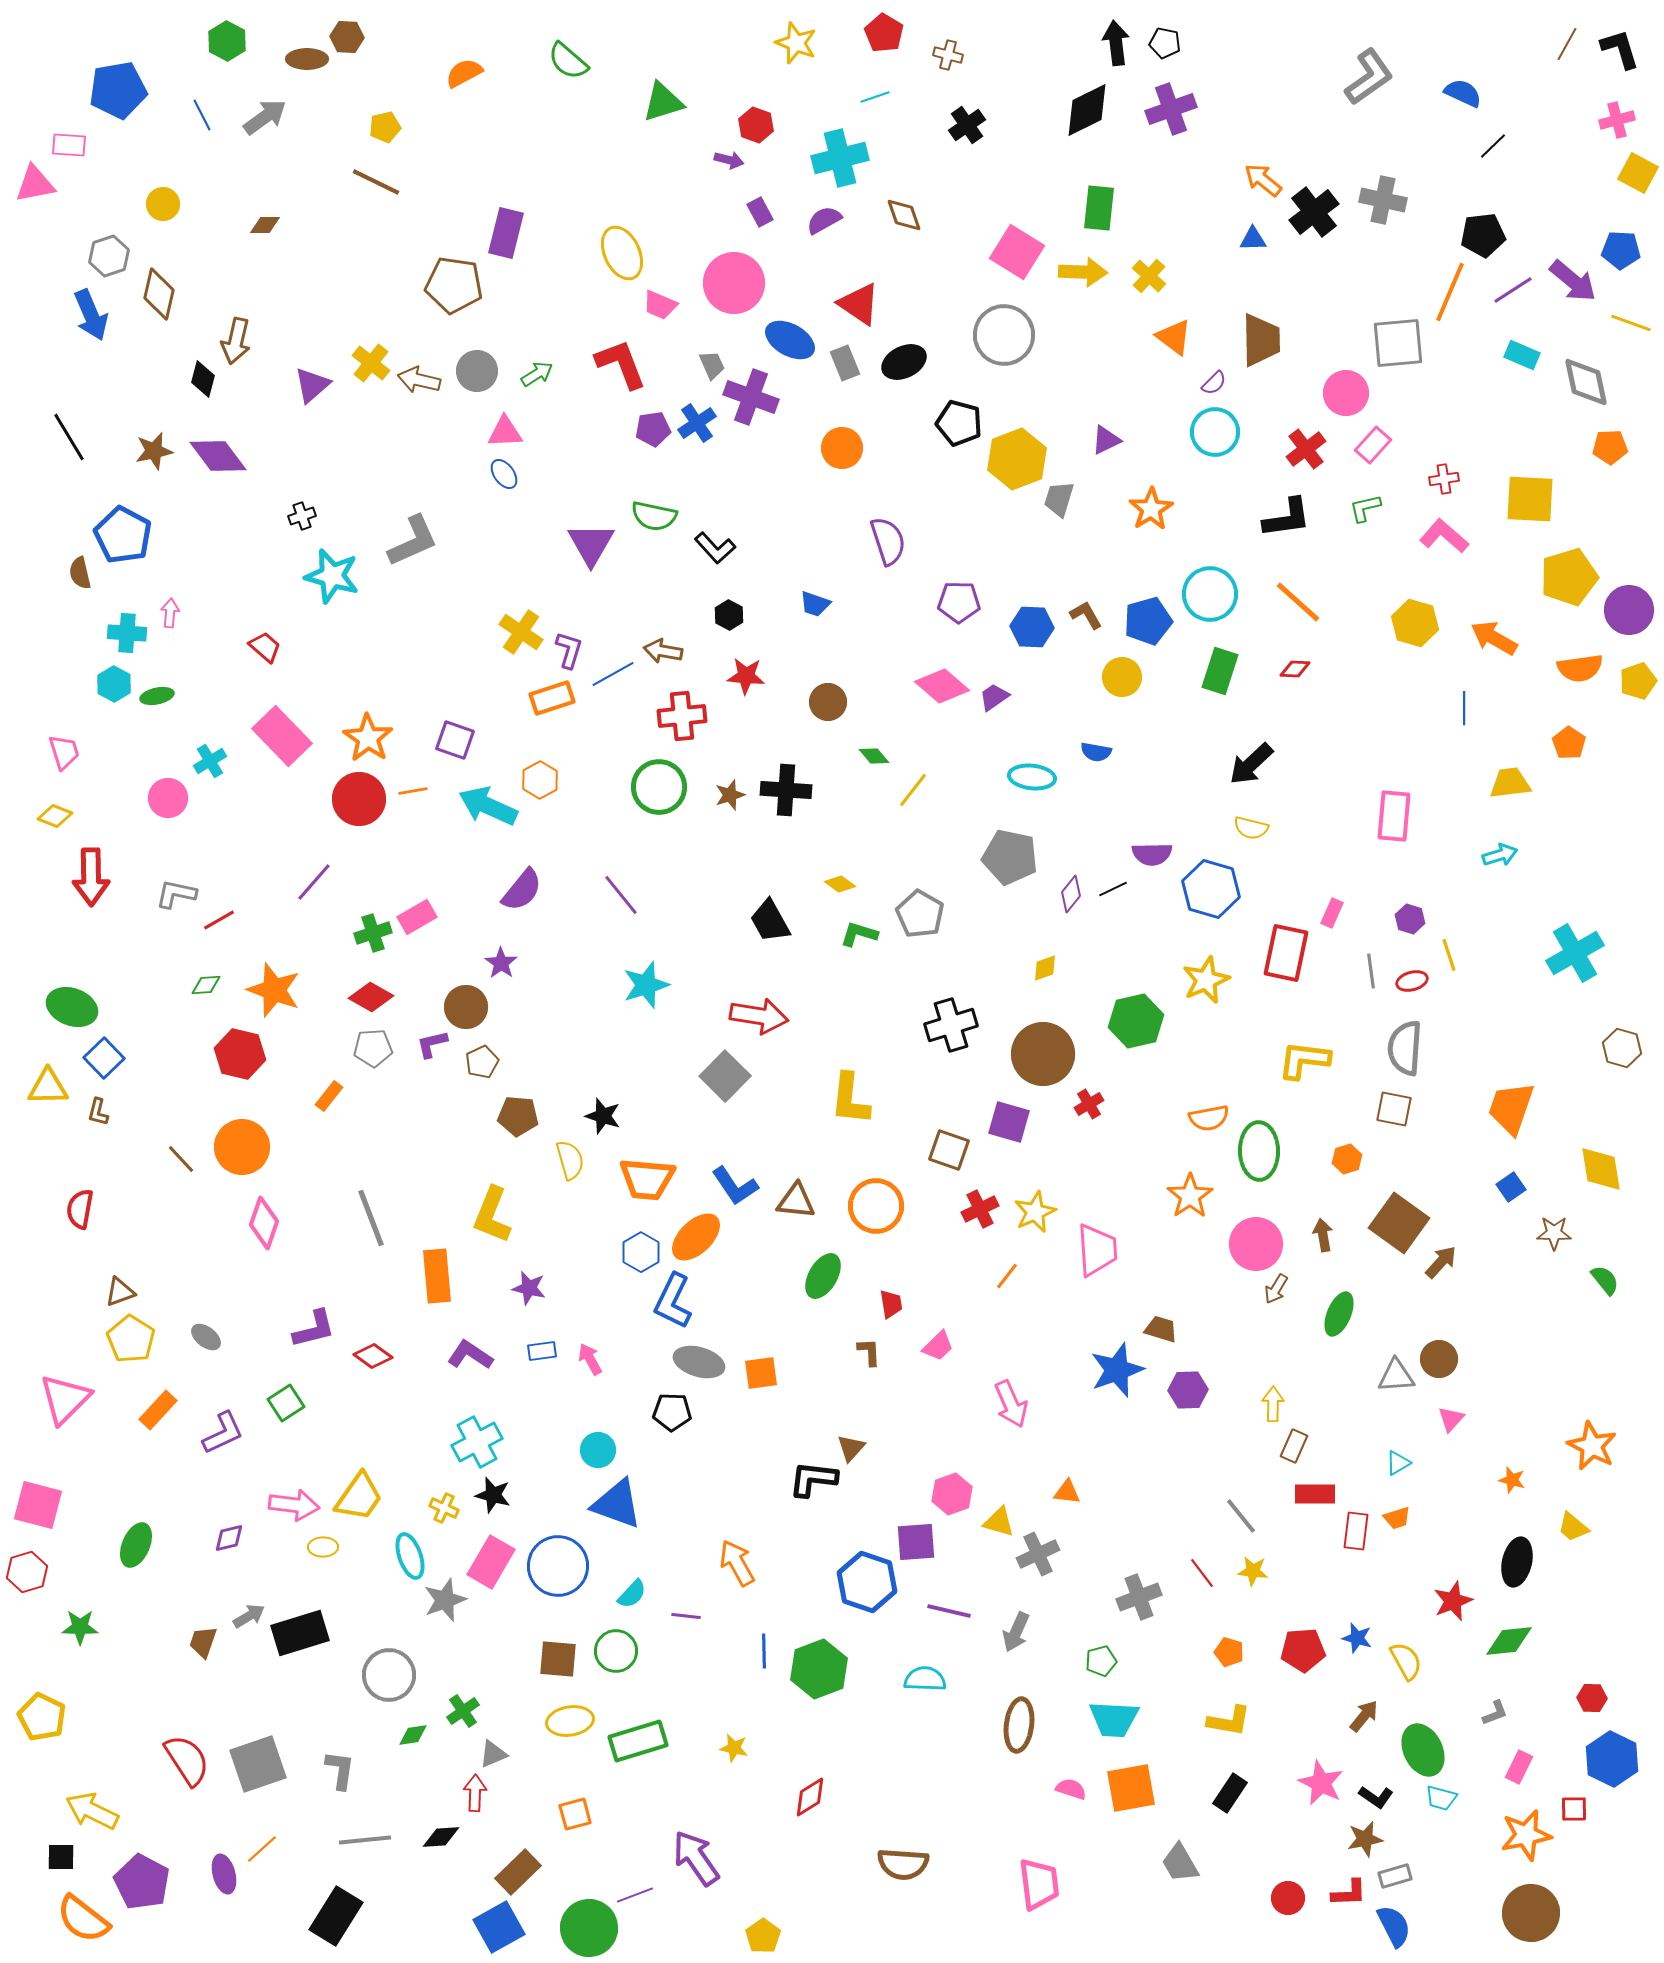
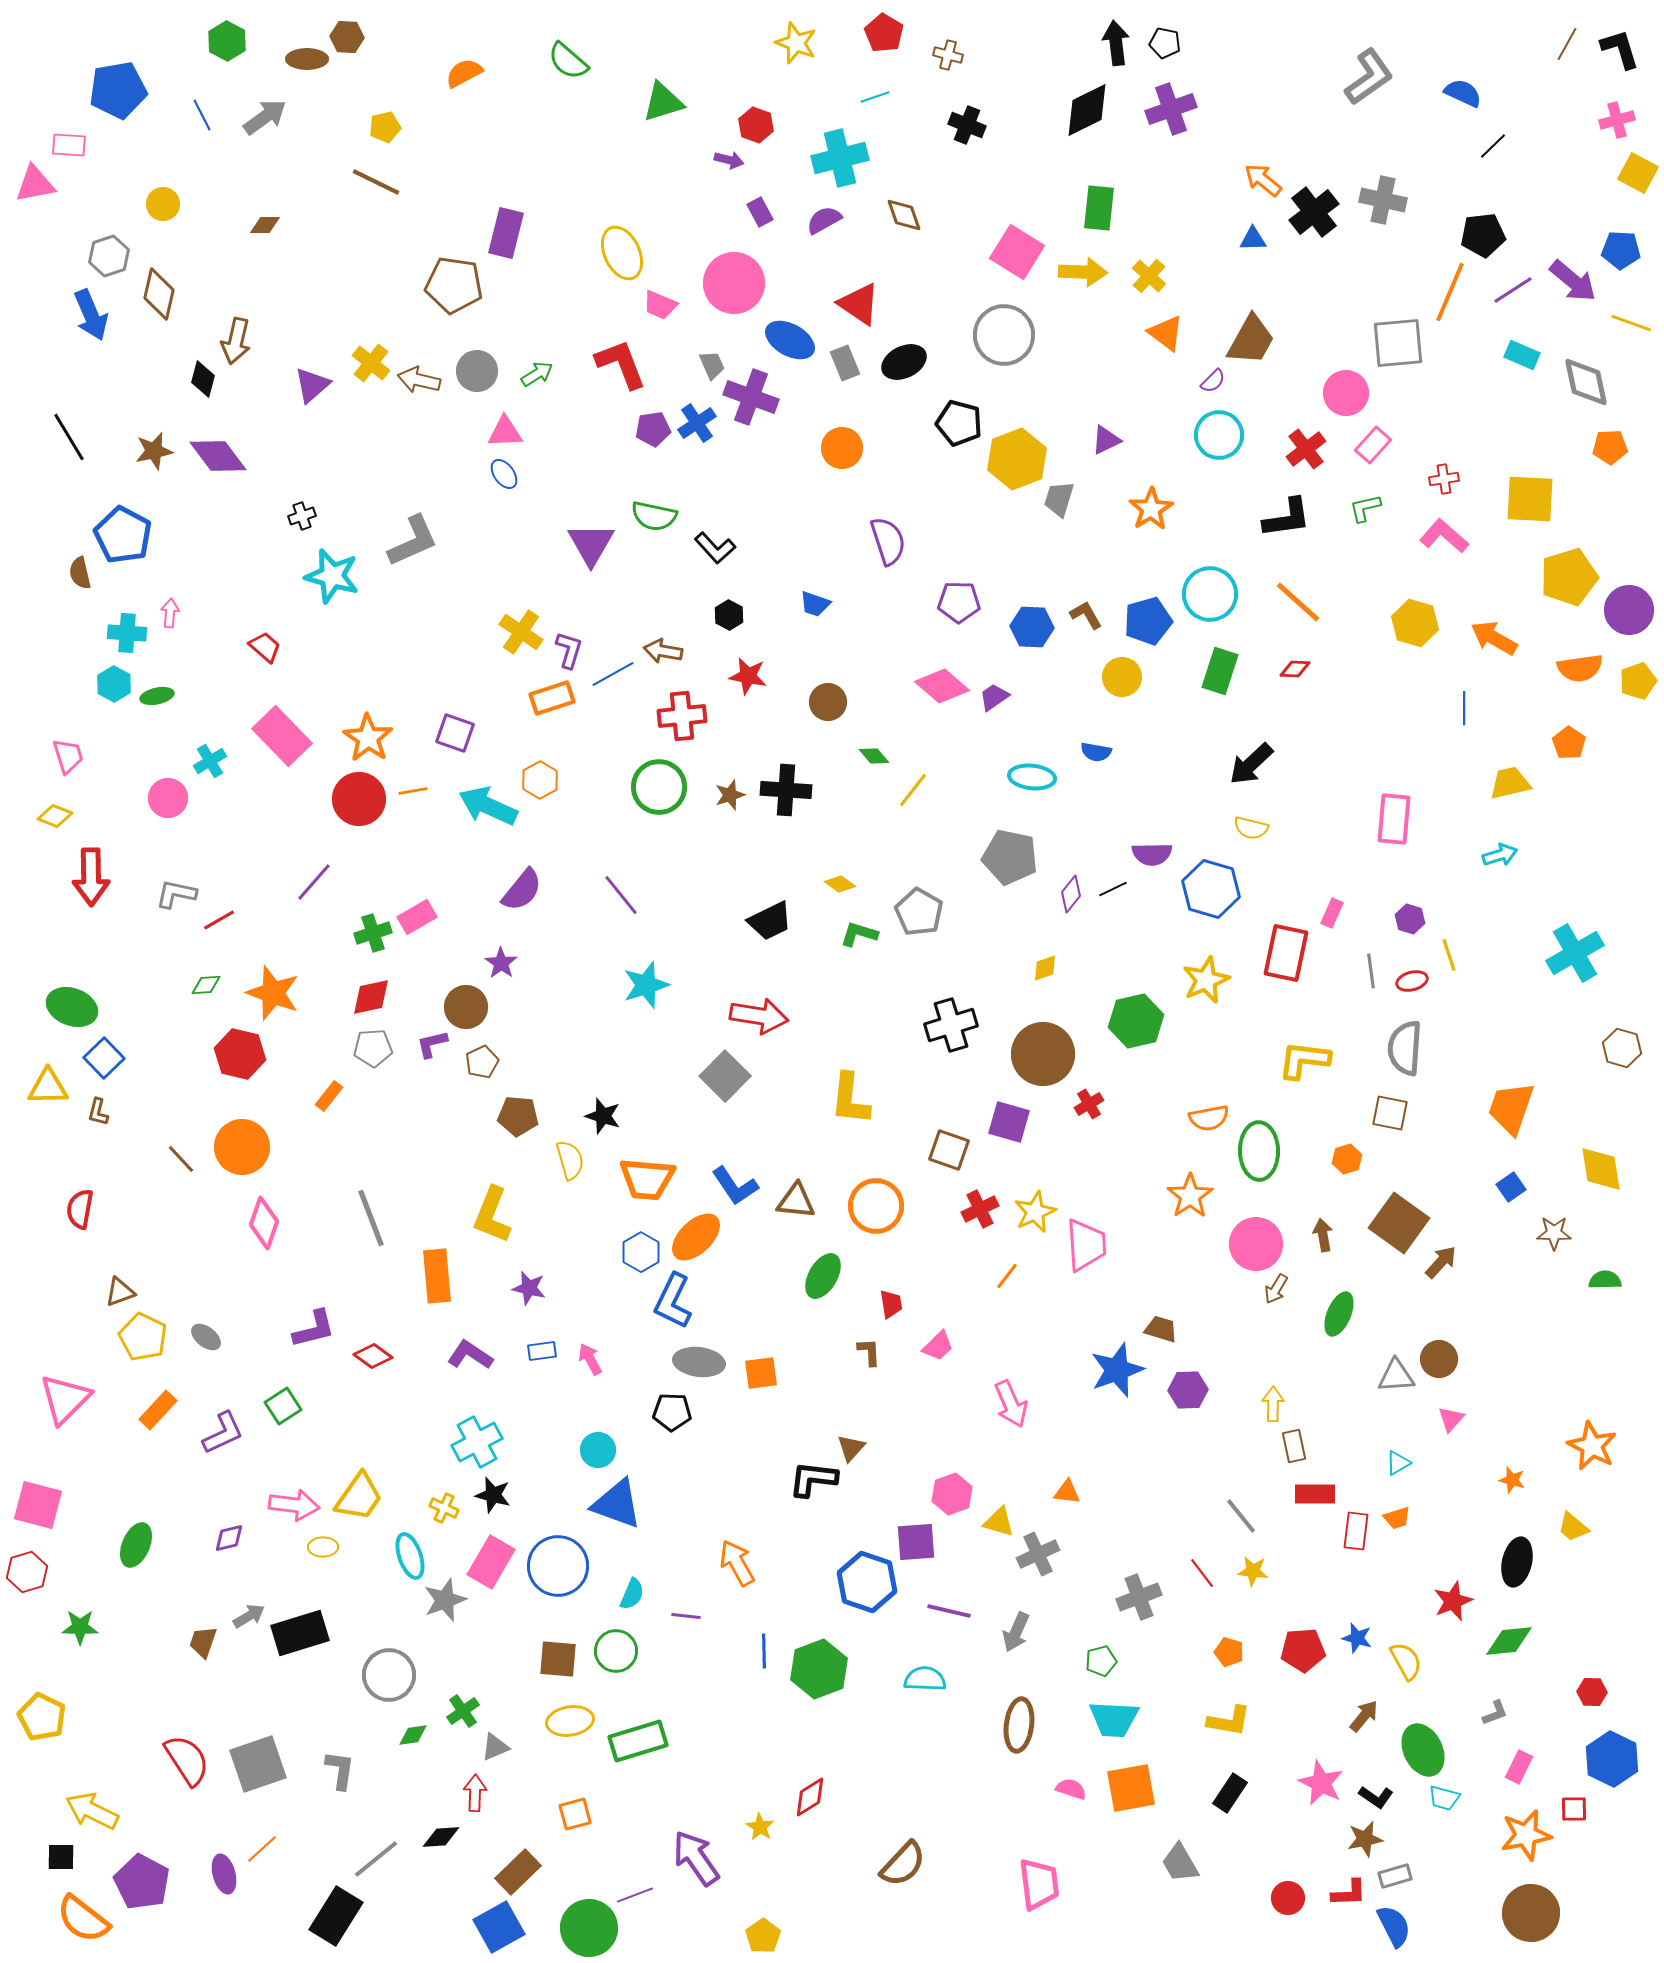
black cross at (967, 125): rotated 33 degrees counterclockwise
orange triangle at (1174, 337): moved 8 px left, 4 px up
brown trapezoid at (1261, 340): moved 10 px left; rotated 30 degrees clockwise
purple semicircle at (1214, 383): moved 1 px left, 2 px up
cyan circle at (1215, 432): moved 4 px right, 3 px down
red star at (746, 676): moved 2 px right; rotated 6 degrees clockwise
purple square at (455, 740): moved 7 px up
pink trapezoid at (64, 752): moved 4 px right, 4 px down
yellow trapezoid at (1510, 783): rotated 6 degrees counterclockwise
pink rectangle at (1394, 816): moved 3 px down
gray pentagon at (920, 914): moved 1 px left, 2 px up
black trapezoid at (770, 921): rotated 87 degrees counterclockwise
orange star at (274, 990): moved 1 px left, 3 px down
red diamond at (371, 997): rotated 42 degrees counterclockwise
brown square at (1394, 1109): moved 4 px left, 4 px down
pink trapezoid at (1097, 1250): moved 11 px left, 5 px up
green semicircle at (1605, 1280): rotated 52 degrees counterclockwise
yellow pentagon at (131, 1339): moved 12 px right, 2 px up; rotated 6 degrees counterclockwise
gray ellipse at (699, 1362): rotated 9 degrees counterclockwise
green square at (286, 1403): moved 3 px left, 3 px down
brown rectangle at (1294, 1446): rotated 36 degrees counterclockwise
cyan semicircle at (632, 1594): rotated 20 degrees counterclockwise
red hexagon at (1592, 1698): moved 6 px up
yellow star at (734, 1748): moved 26 px right, 79 px down; rotated 20 degrees clockwise
gray triangle at (493, 1754): moved 2 px right, 7 px up
cyan trapezoid at (1441, 1798): moved 3 px right
gray line at (365, 1840): moved 11 px right, 19 px down; rotated 33 degrees counterclockwise
brown semicircle at (903, 1864): rotated 51 degrees counterclockwise
